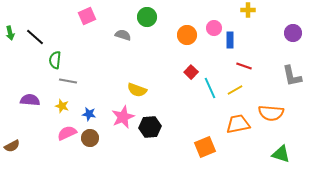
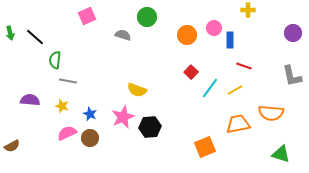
cyan line: rotated 60 degrees clockwise
blue star: moved 1 px right; rotated 16 degrees clockwise
